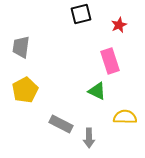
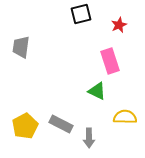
yellow pentagon: moved 36 px down
